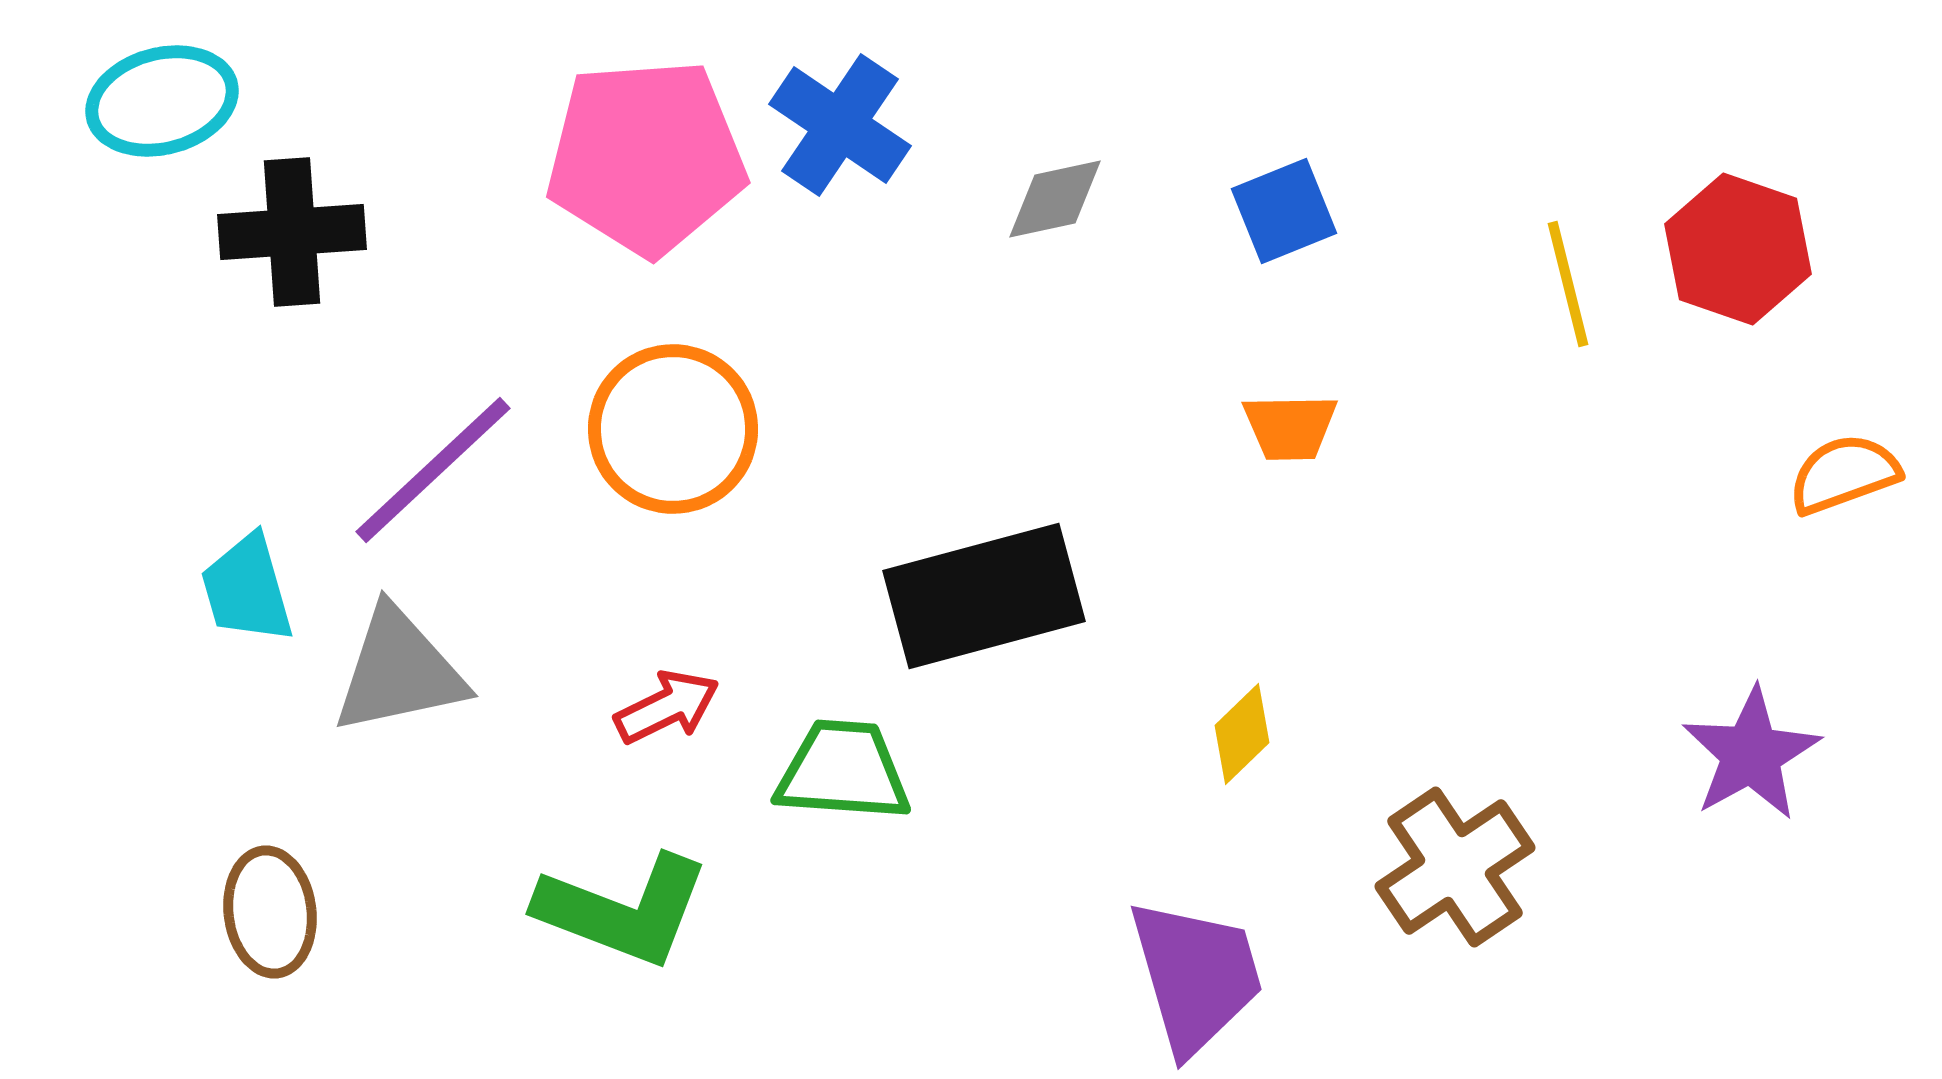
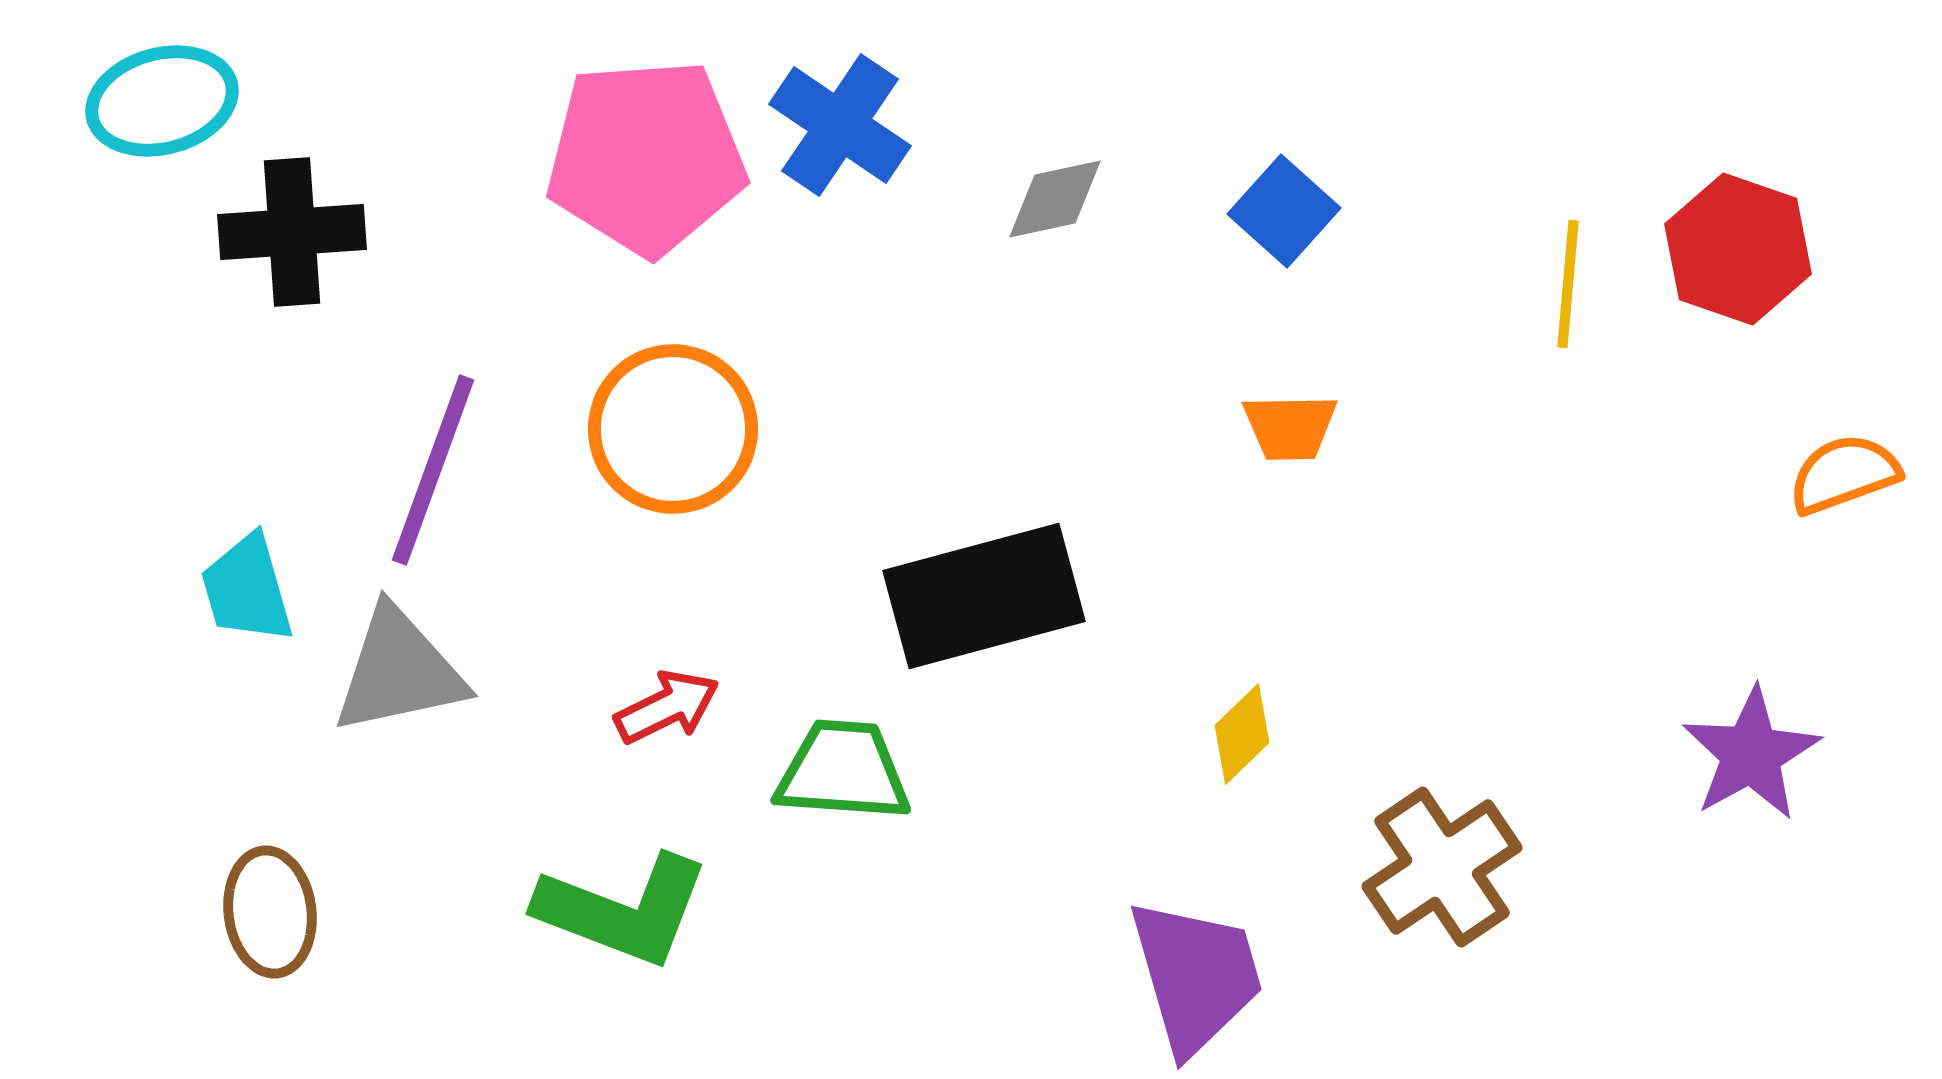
blue square: rotated 26 degrees counterclockwise
yellow line: rotated 19 degrees clockwise
purple line: rotated 27 degrees counterclockwise
brown cross: moved 13 px left
